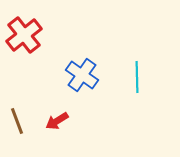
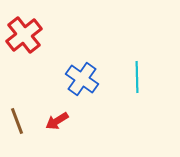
blue cross: moved 4 px down
